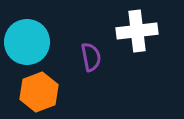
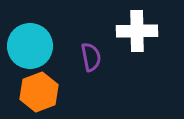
white cross: rotated 6 degrees clockwise
cyan circle: moved 3 px right, 4 px down
